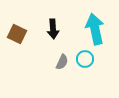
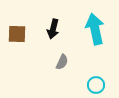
black arrow: rotated 18 degrees clockwise
brown square: rotated 24 degrees counterclockwise
cyan circle: moved 11 px right, 26 px down
